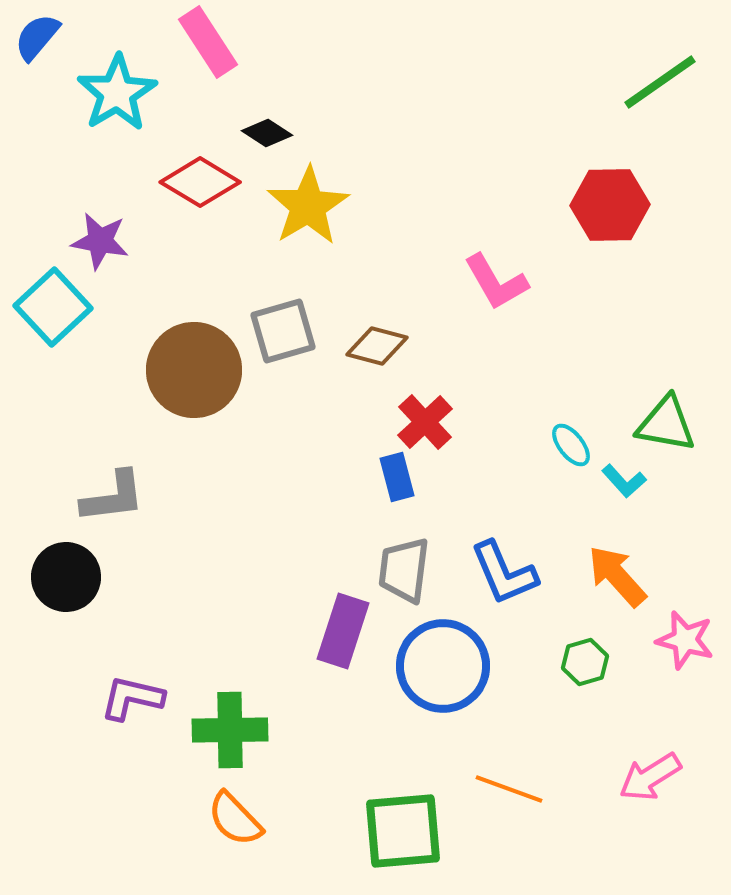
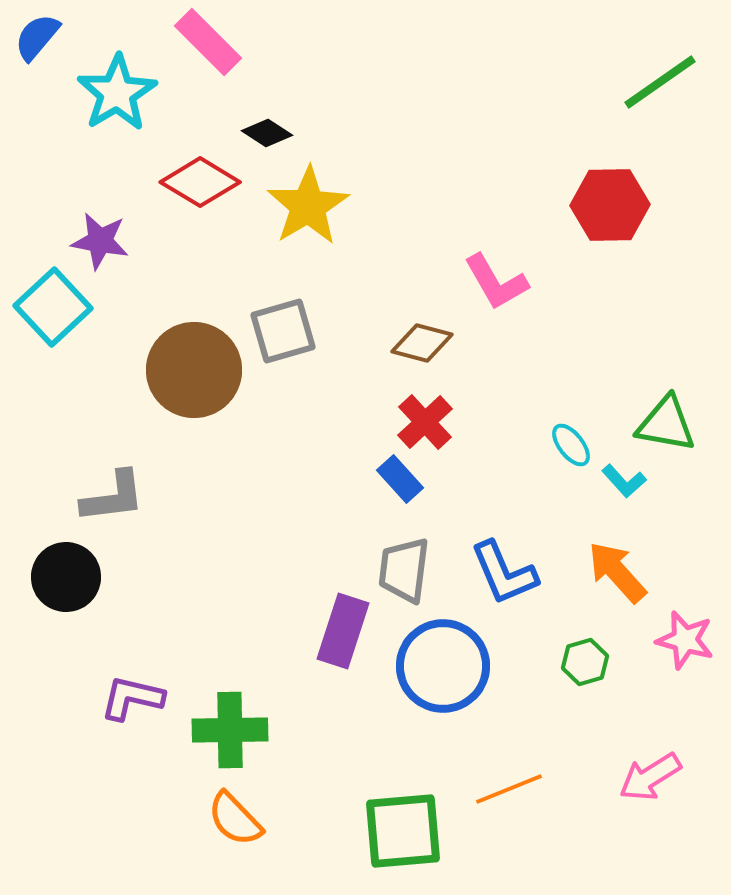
pink rectangle: rotated 12 degrees counterclockwise
brown diamond: moved 45 px right, 3 px up
blue rectangle: moved 3 px right, 2 px down; rotated 27 degrees counterclockwise
orange arrow: moved 4 px up
orange line: rotated 42 degrees counterclockwise
